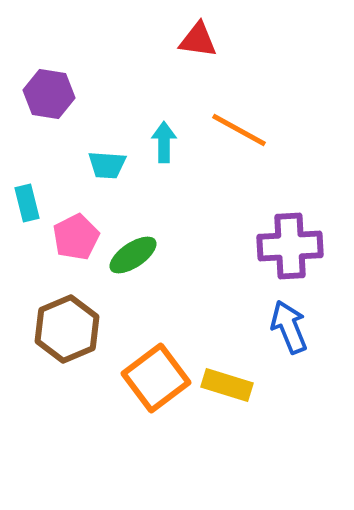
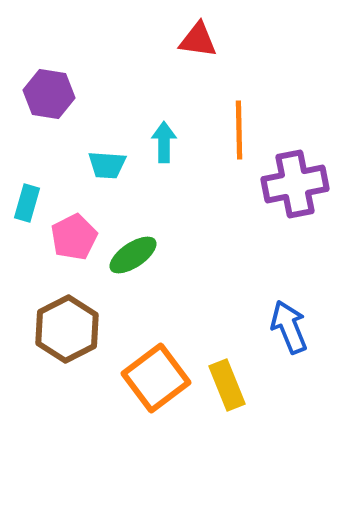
orange line: rotated 60 degrees clockwise
cyan rectangle: rotated 30 degrees clockwise
pink pentagon: moved 2 px left
purple cross: moved 5 px right, 62 px up; rotated 8 degrees counterclockwise
brown hexagon: rotated 4 degrees counterclockwise
yellow rectangle: rotated 51 degrees clockwise
